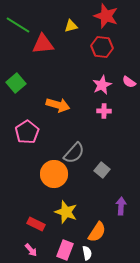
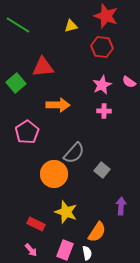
red triangle: moved 23 px down
orange arrow: rotated 15 degrees counterclockwise
